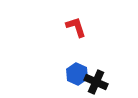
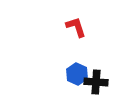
black cross: rotated 20 degrees counterclockwise
